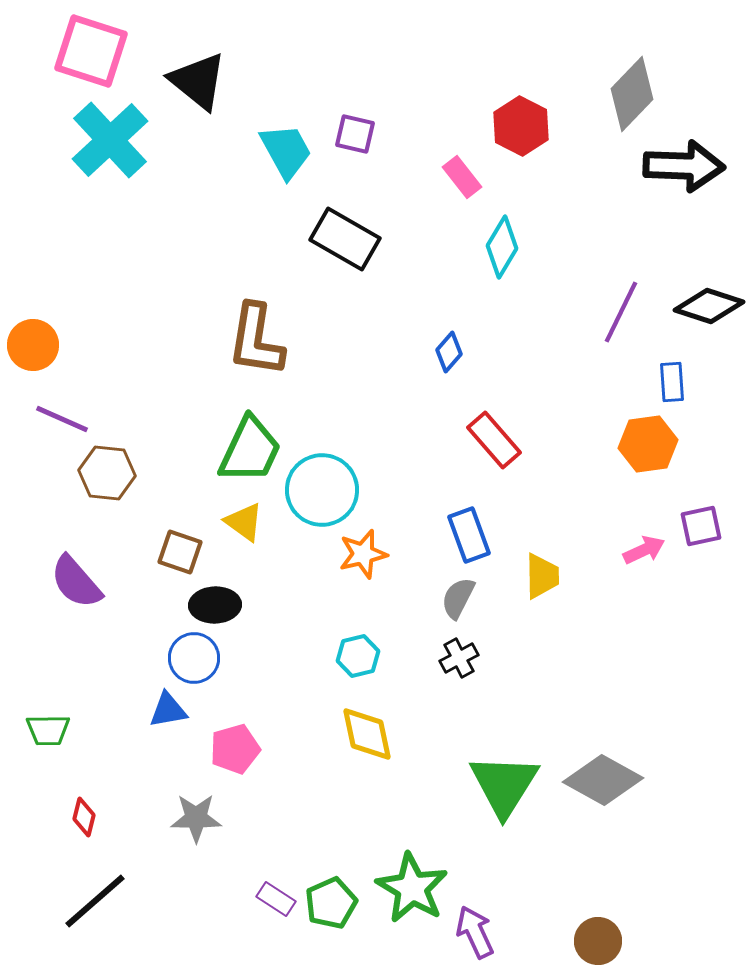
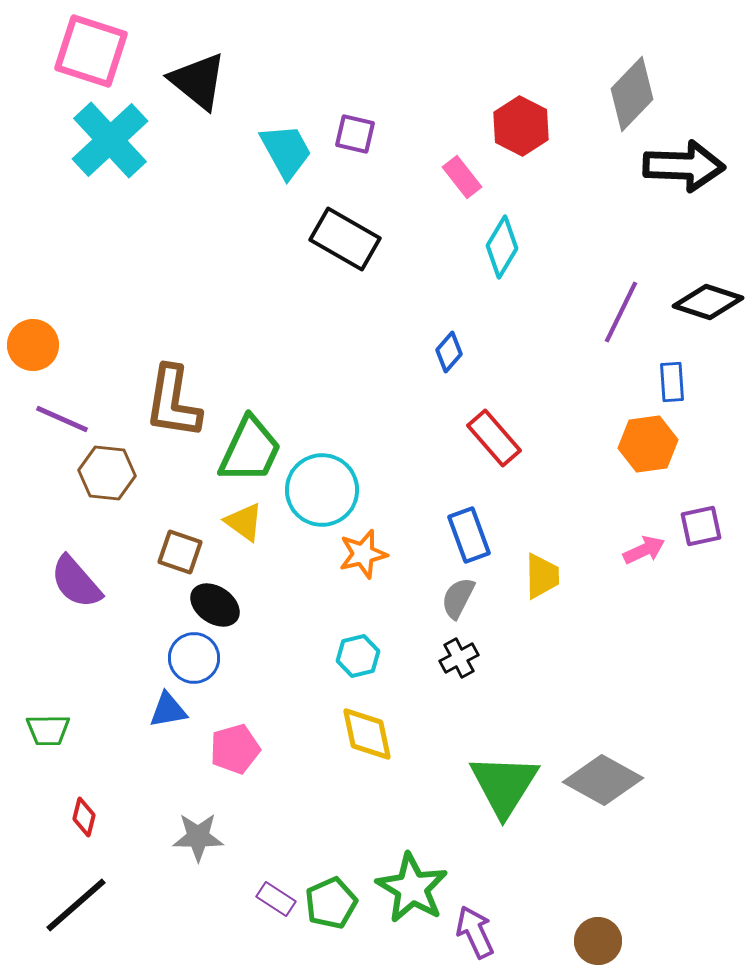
black diamond at (709, 306): moved 1 px left, 4 px up
brown L-shape at (256, 340): moved 83 px left, 62 px down
red rectangle at (494, 440): moved 2 px up
black ellipse at (215, 605): rotated 36 degrees clockwise
gray star at (196, 818): moved 2 px right, 19 px down
black line at (95, 901): moved 19 px left, 4 px down
